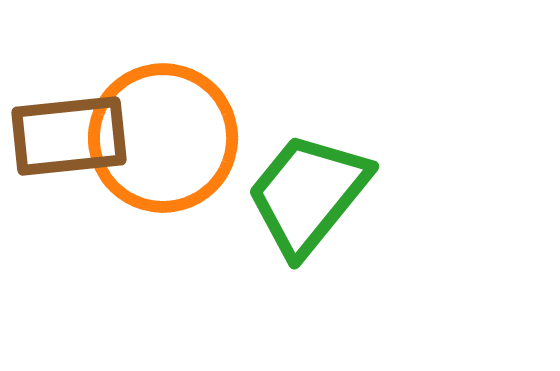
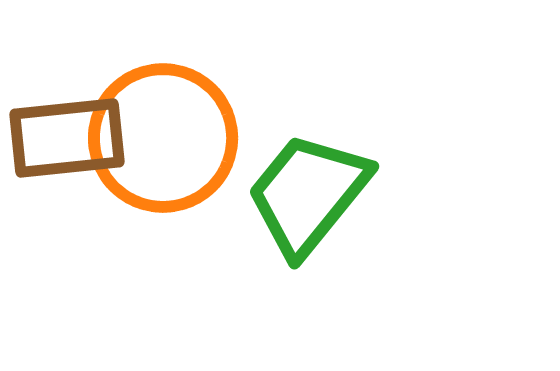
brown rectangle: moved 2 px left, 2 px down
